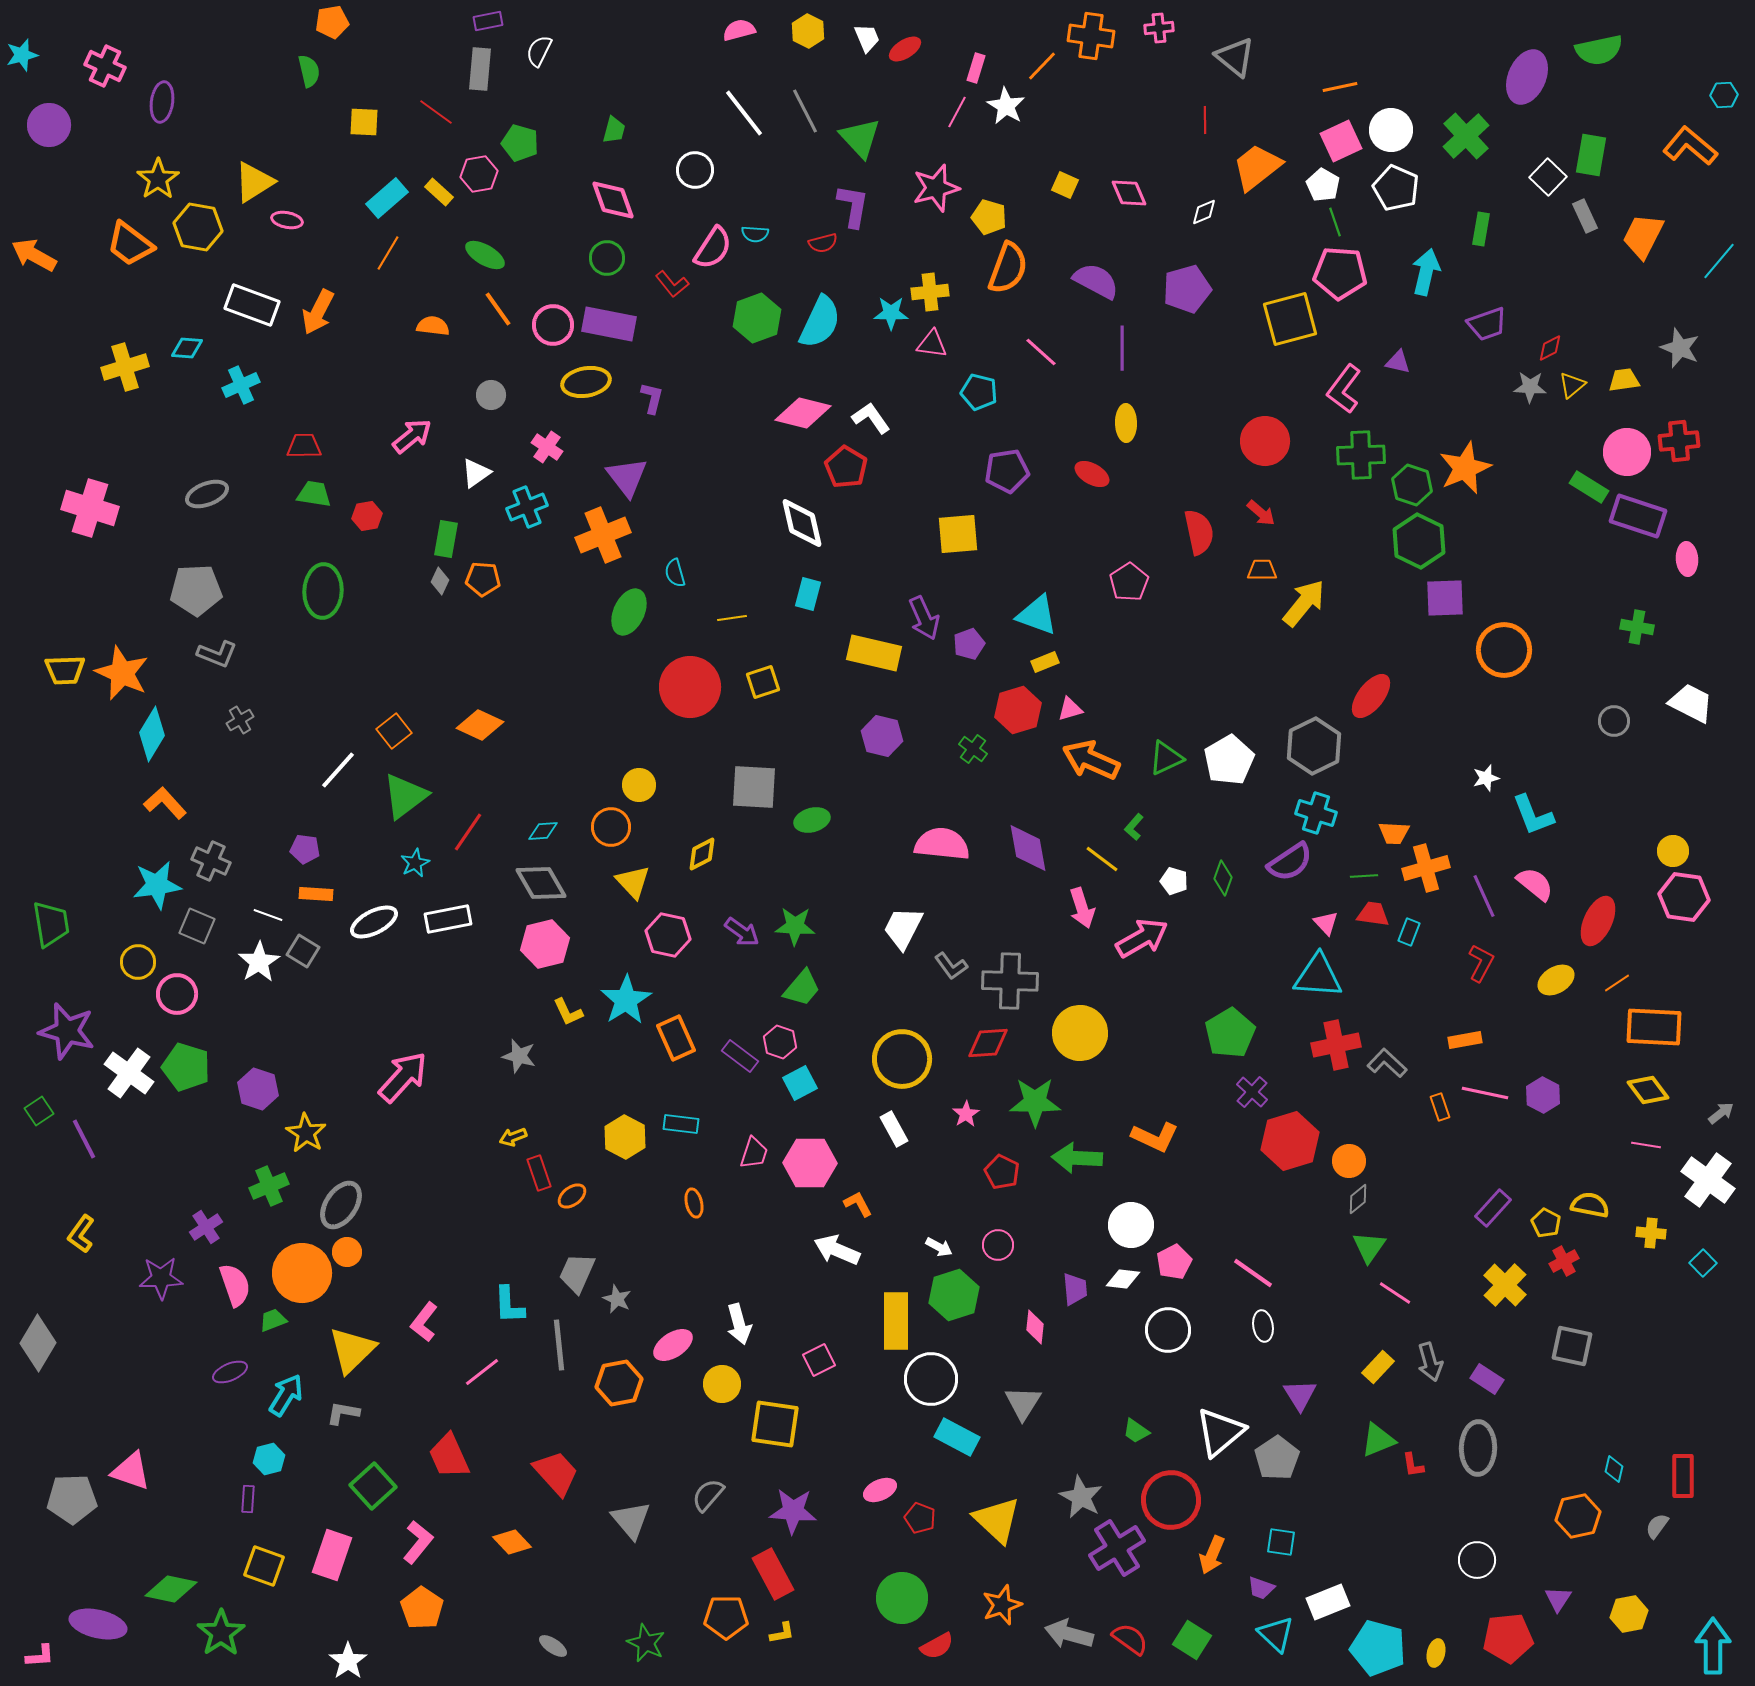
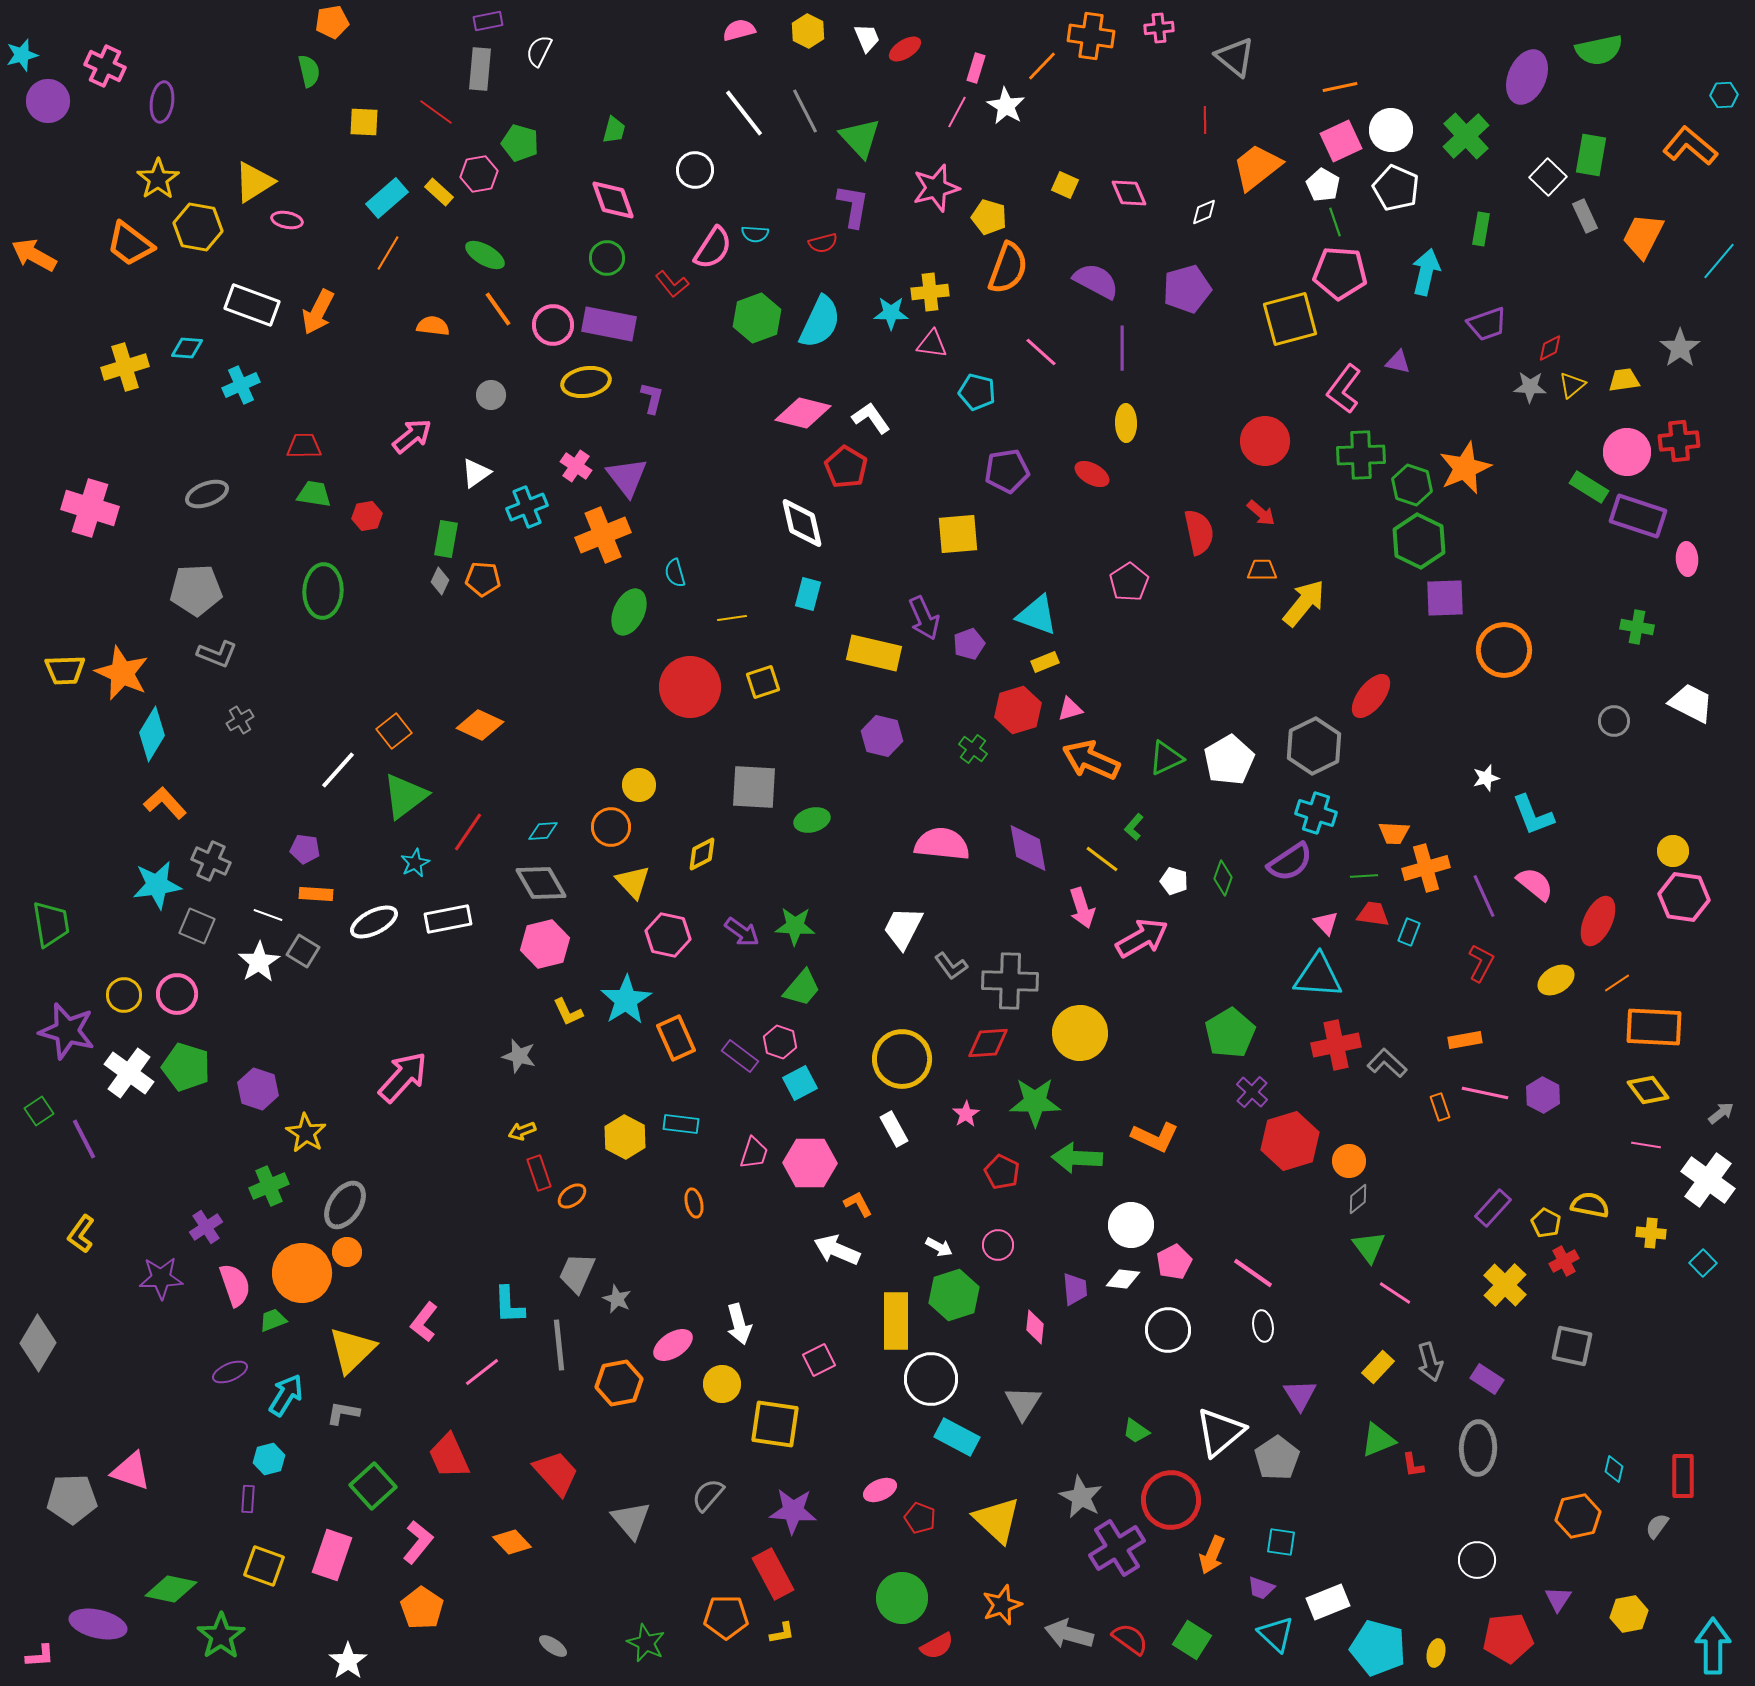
purple circle at (49, 125): moved 1 px left, 24 px up
gray star at (1680, 348): rotated 15 degrees clockwise
cyan pentagon at (979, 392): moved 2 px left
pink cross at (547, 447): moved 29 px right, 19 px down
yellow circle at (138, 962): moved 14 px left, 33 px down
yellow arrow at (513, 1137): moved 9 px right, 6 px up
gray ellipse at (341, 1205): moved 4 px right
green triangle at (1369, 1247): rotated 12 degrees counterclockwise
green star at (221, 1633): moved 3 px down
